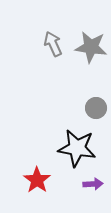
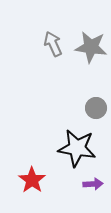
red star: moved 5 px left
